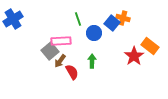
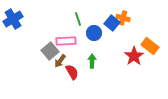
pink rectangle: moved 5 px right
